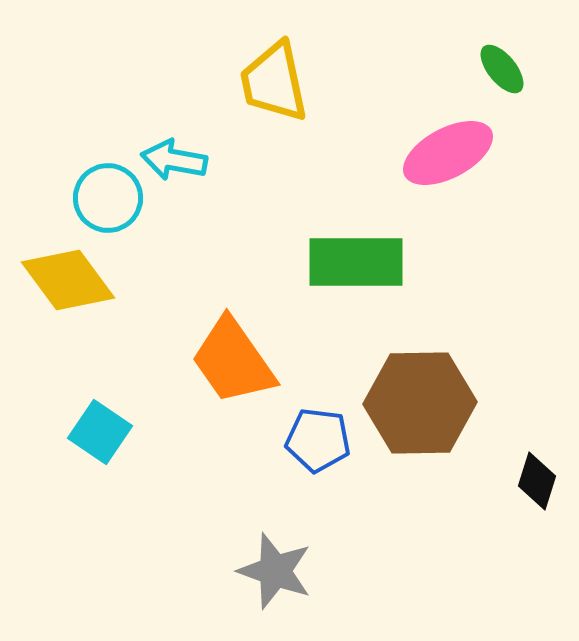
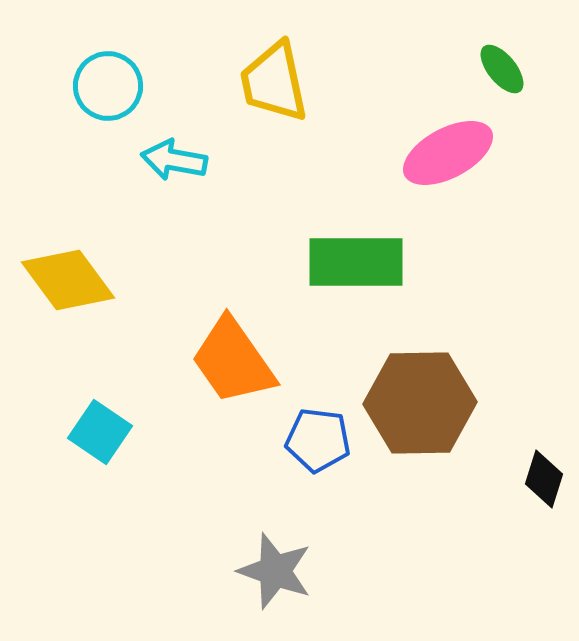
cyan circle: moved 112 px up
black diamond: moved 7 px right, 2 px up
